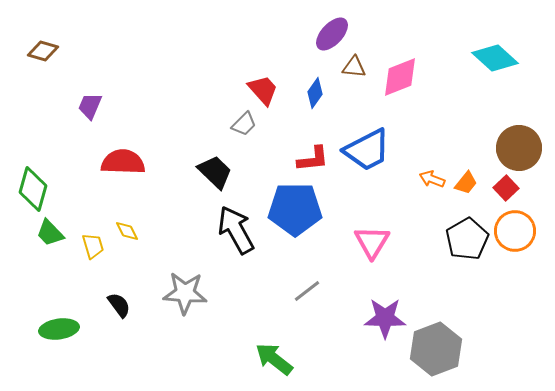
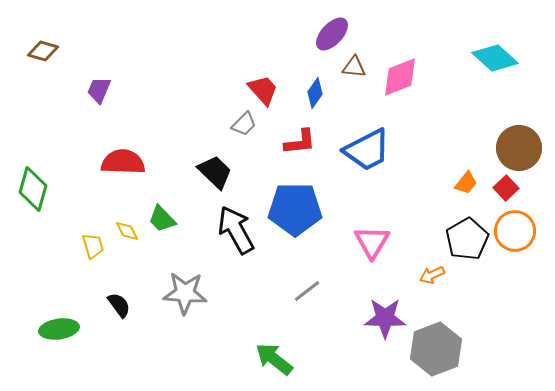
purple trapezoid: moved 9 px right, 16 px up
red L-shape: moved 13 px left, 17 px up
orange arrow: moved 96 px down; rotated 45 degrees counterclockwise
green trapezoid: moved 112 px right, 14 px up
